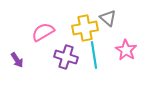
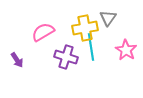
gray triangle: rotated 24 degrees clockwise
cyan line: moved 3 px left, 8 px up
